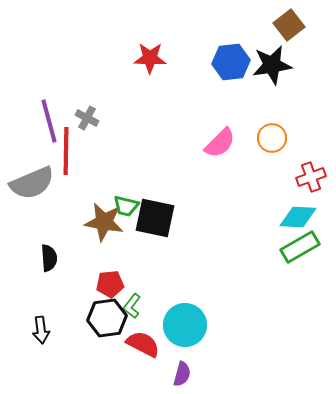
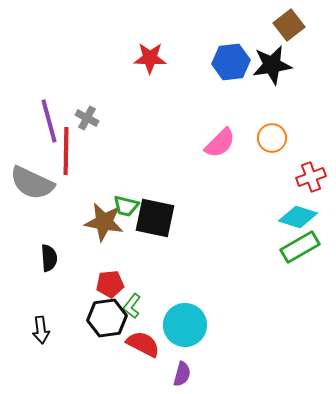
gray semicircle: rotated 48 degrees clockwise
cyan diamond: rotated 15 degrees clockwise
